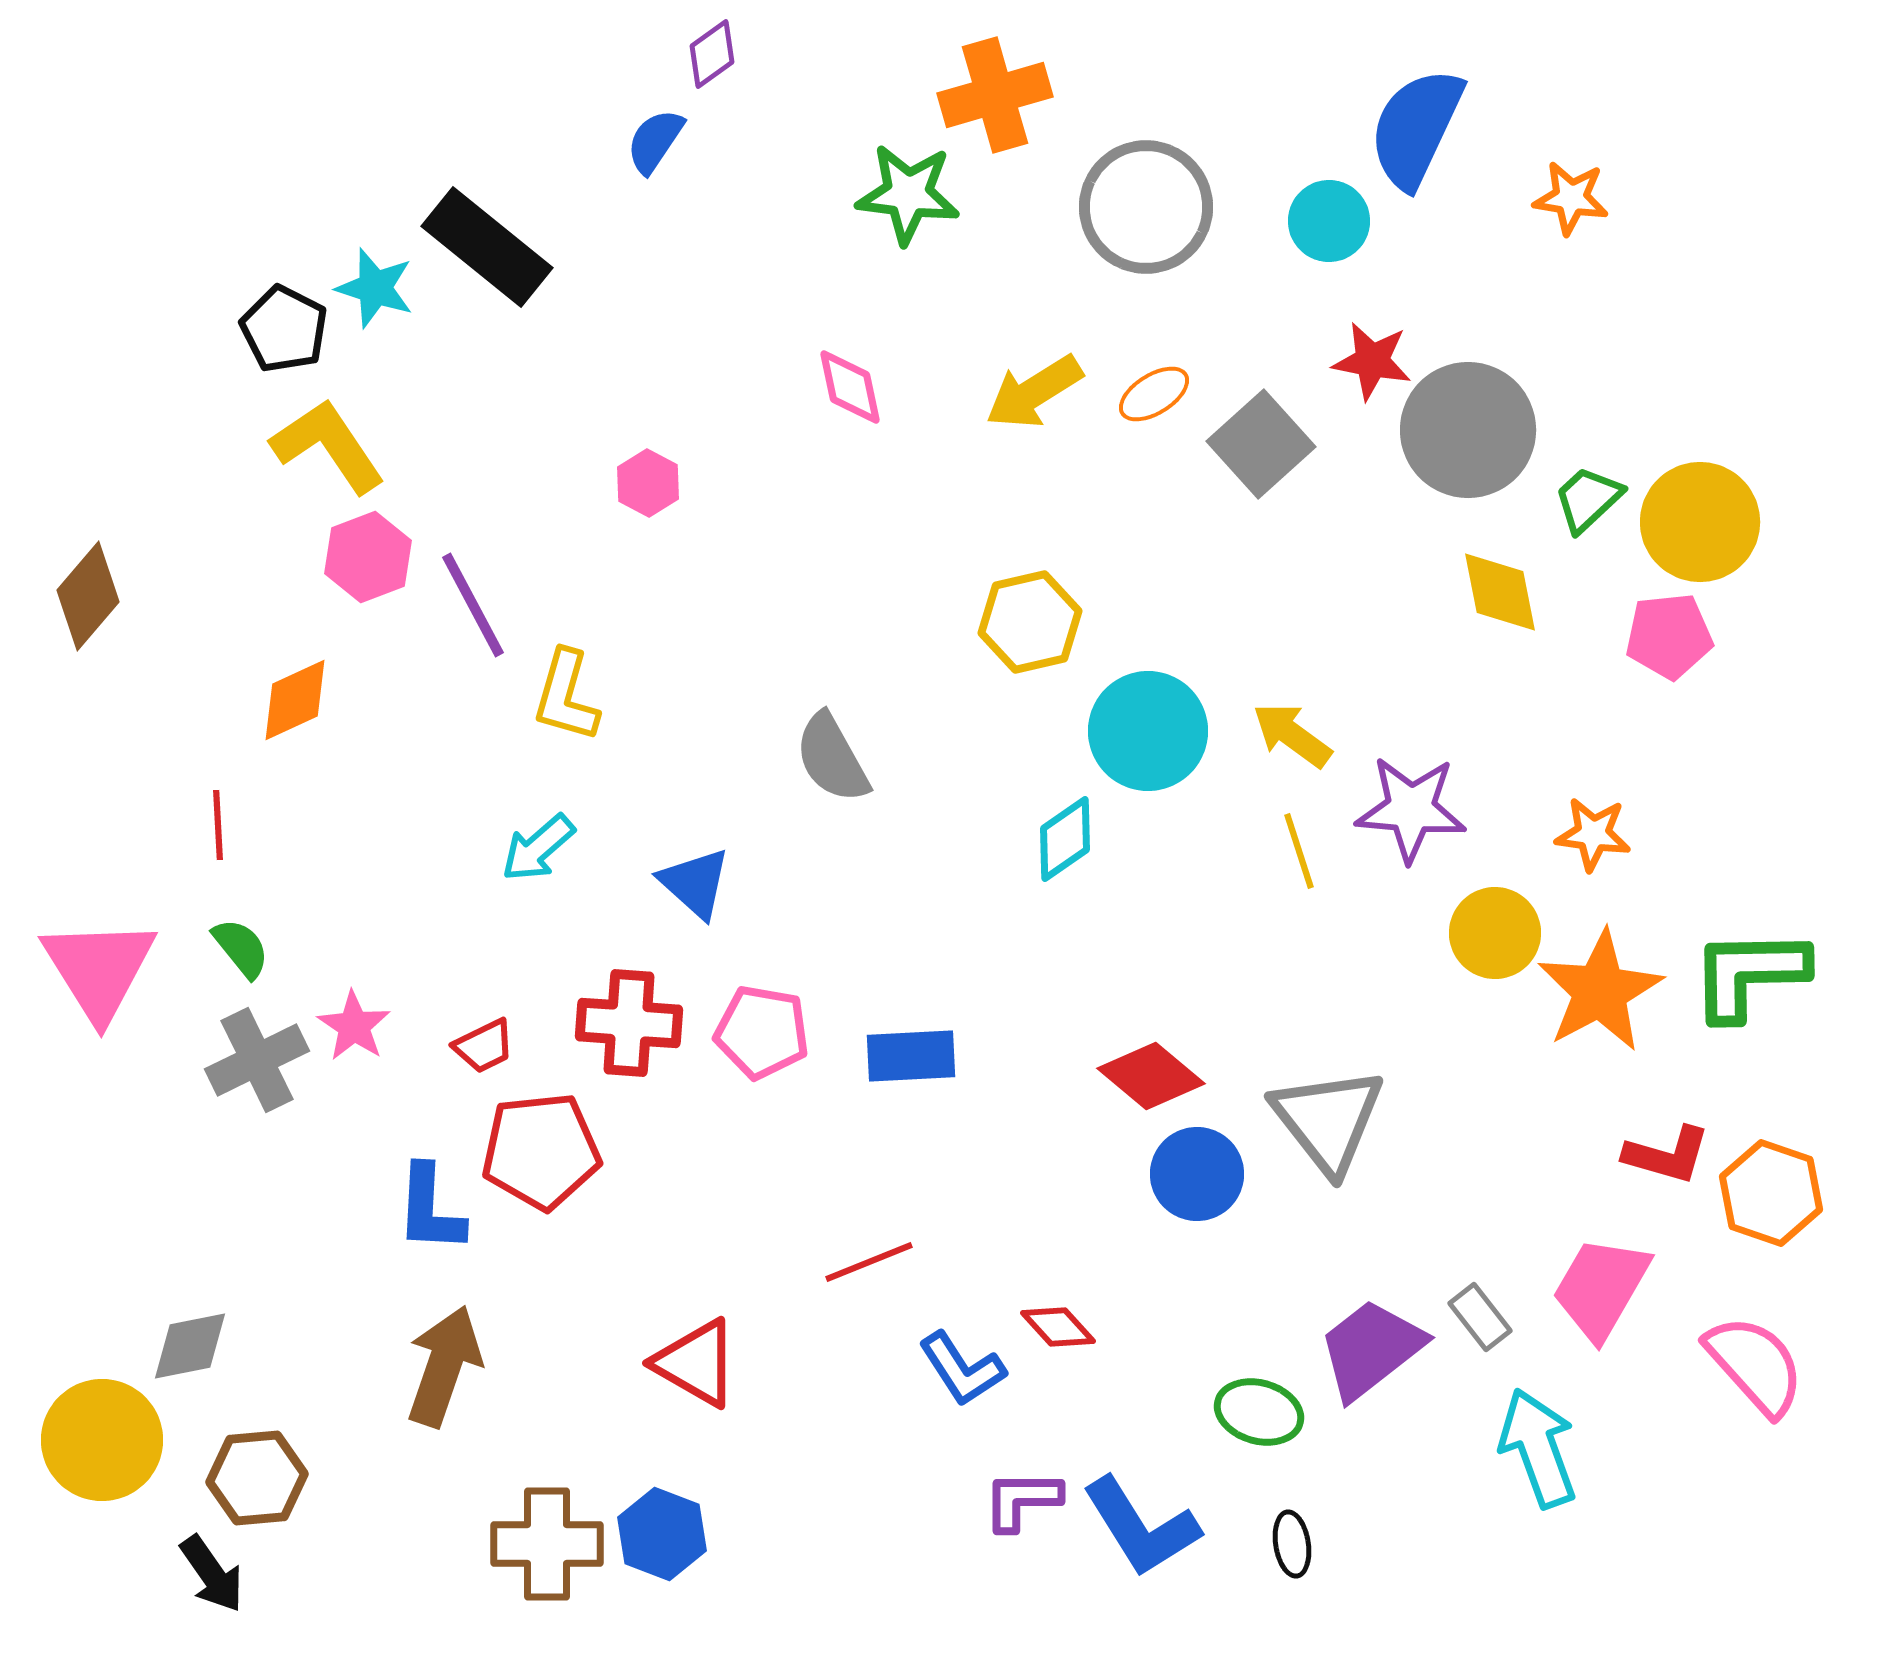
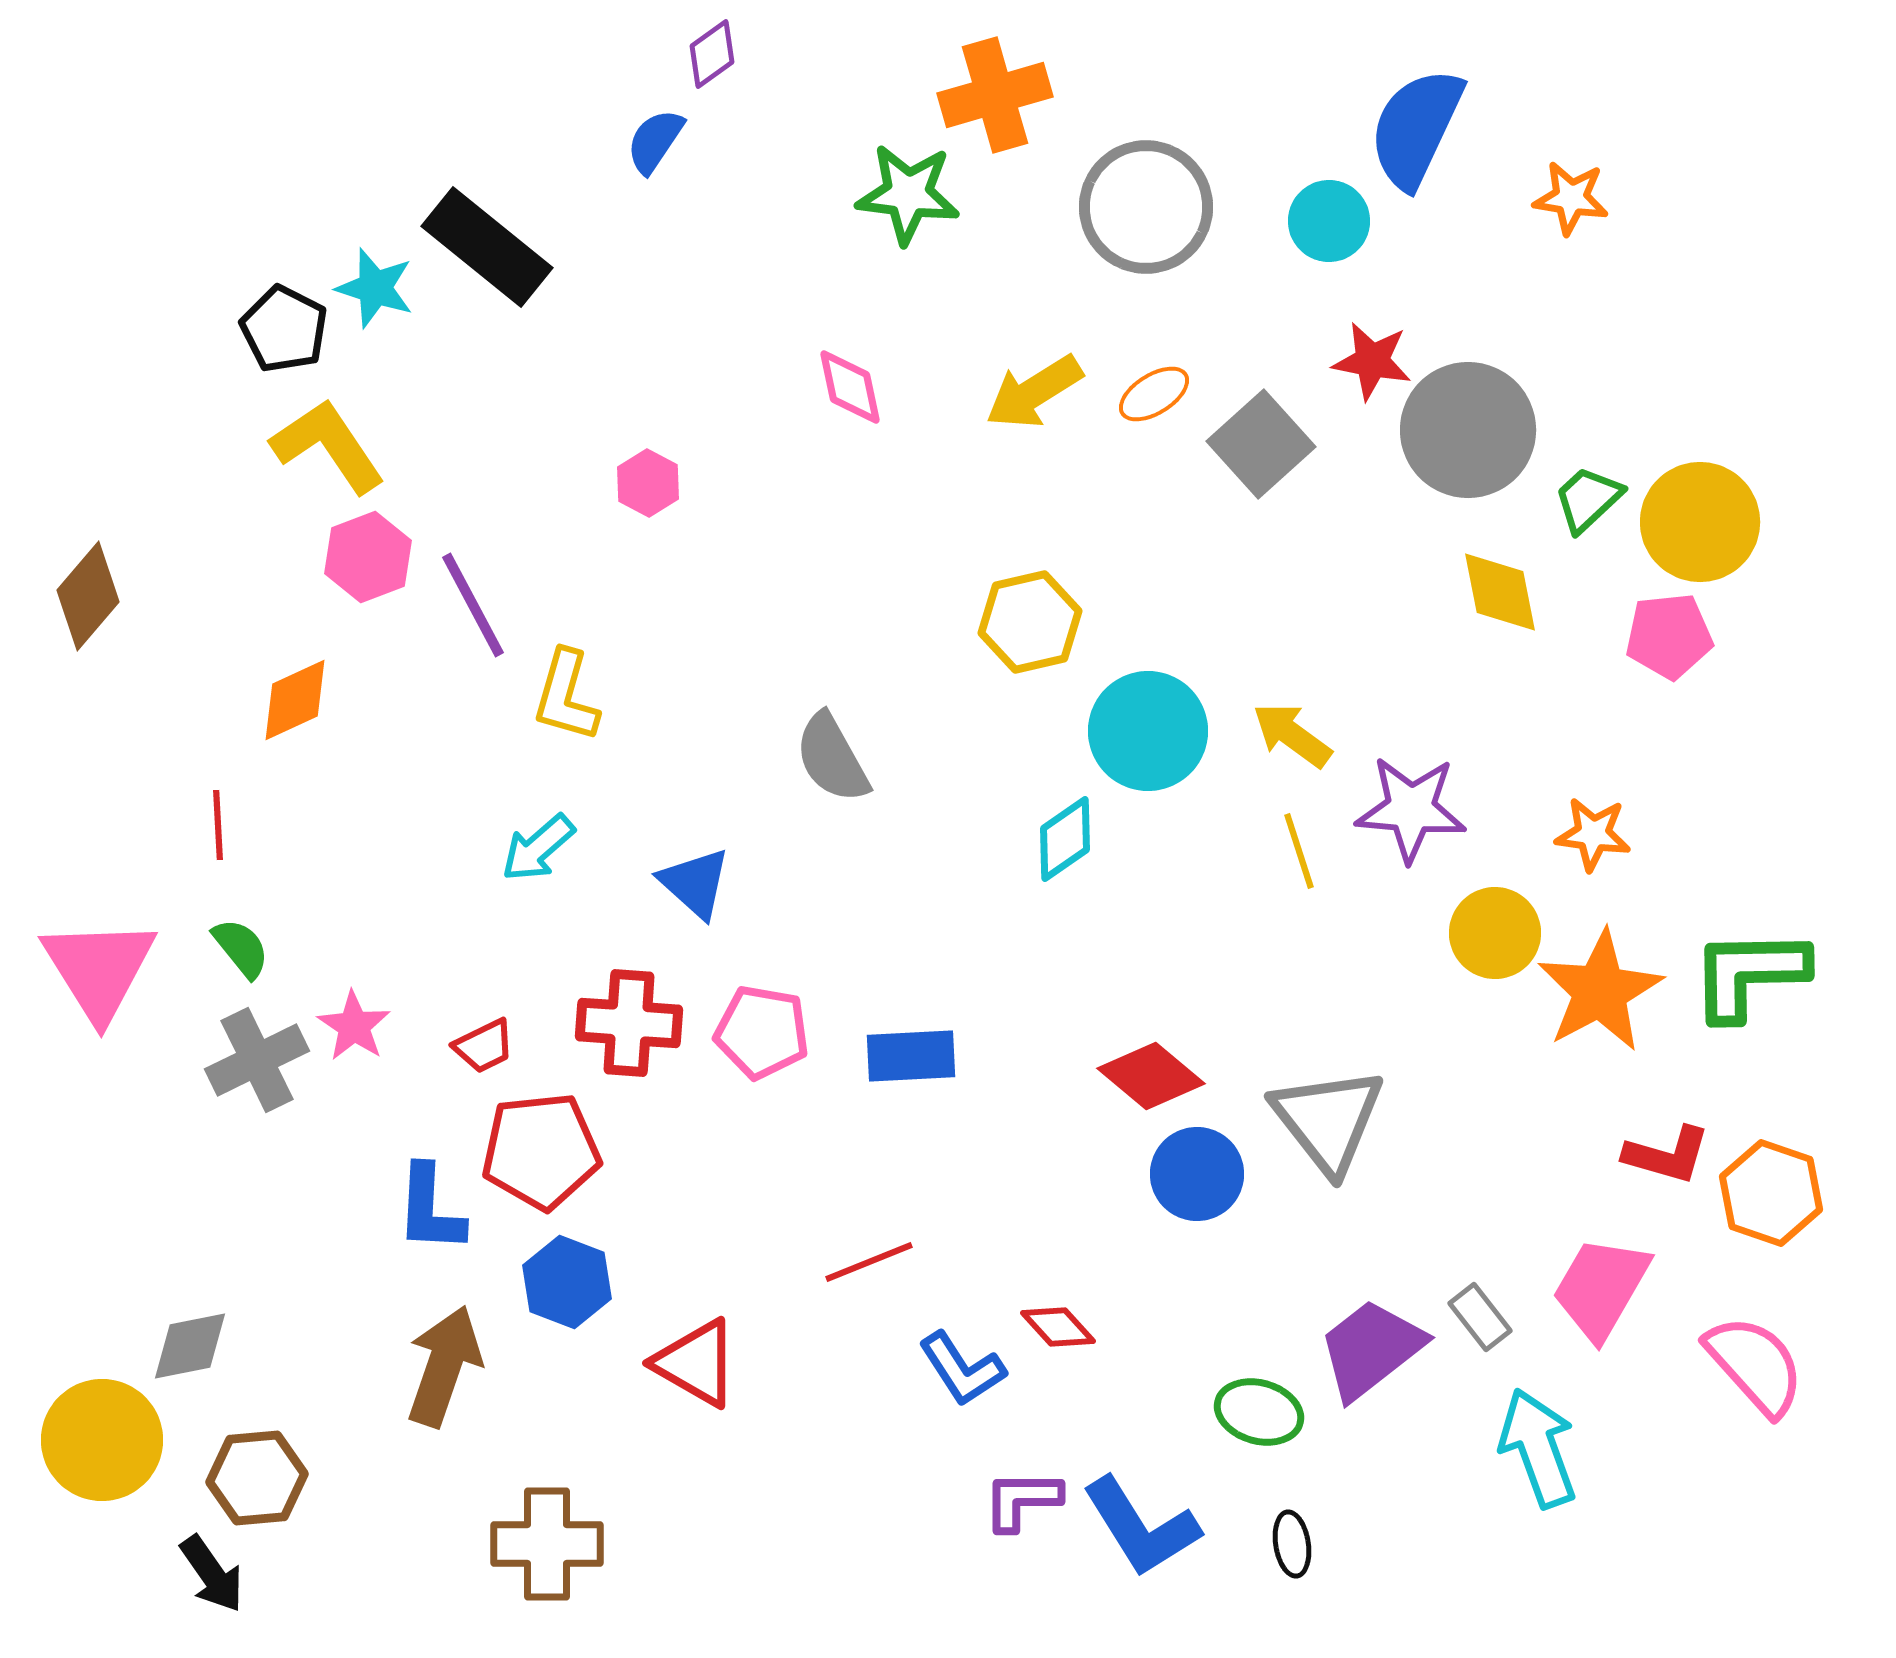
blue hexagon at (662, 1534): moved 95 px left, 252 px up
